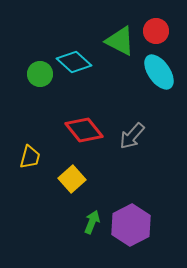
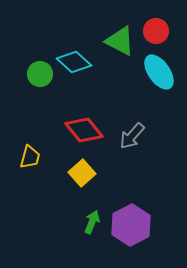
yellow square: moved 10 px right, 6 px up
